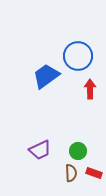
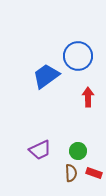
red arrow: moved 2 px left, 8 px down
